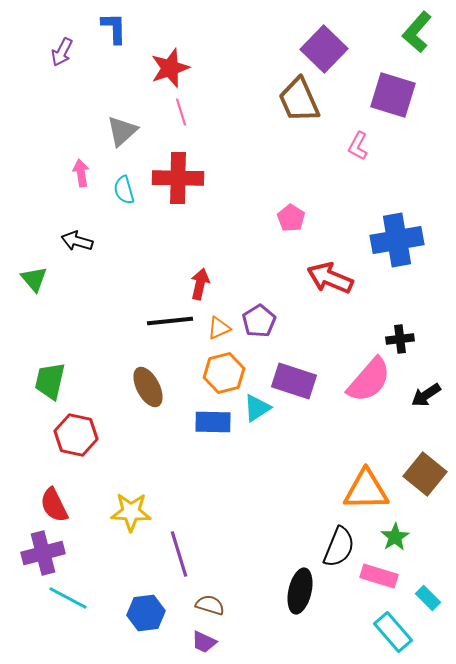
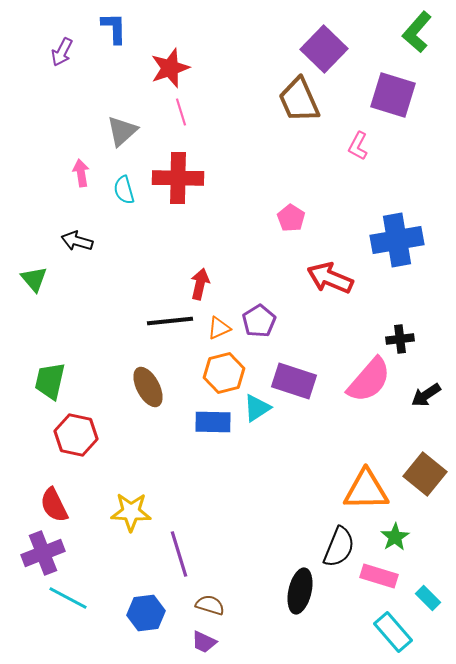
purple cross at (43, 553): rotated 6 degrees counterclockwise
